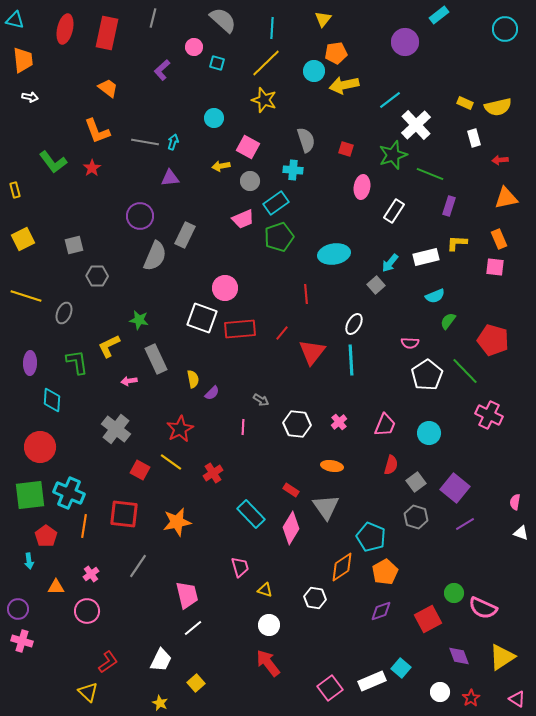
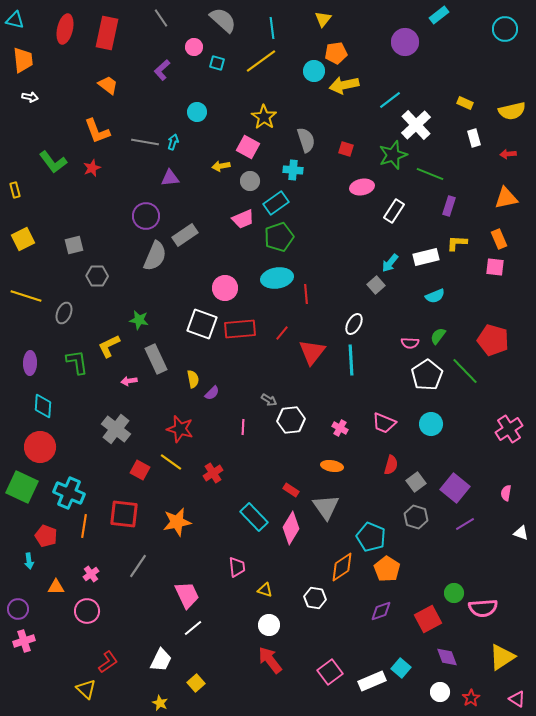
gray line at (153, 18): moved 8 px right; rotated 48 degrees counterclockwise
cyan line at (272, 28): rotated 10 degrees counterclockwise
yellow line at (266, 63): moved 5 px left, 2 px up; rotated 8 degrees clockwise
orange trapezoid at (108, 88): moved 3 px up
yellow star at (264, 100): moved 17 px down; rotated 15 degrees clockwise
yellow semicircle at (498, 107): moved 14 px right, 4 px down
cyan circle at (214, 118): moved 17 px left, 6 px up
red arrow at (500, 160): moved 8 px right, 6 px up
red star at (92, 168): rotated 12 degrees clockwise
pink ellipse at (362, 187): rotated 70 degrees clockwise
purple circle at (140, 216): moved 6 px right
gray rectangle at (185, 235): rotated 30 degrees clockwise
cyan ellipse at (334, 254): moved 57 px left, 24 px down
white square at (202, 318): moved 6 px down
green semicircle at (448, 321): moved 10 px left, 15 px down
cyan diamond at (52, 400): moved 9 px left, 6 px down
gray arrow at (261, 400): moved 8 px right
pink cross at (489, 415): moved 20 px right, 14 px down; rotated 32 degrees clockwise
pink cross at (339, 422): moved 1 px right, 6 px down; rotated 21 degrees counterclockwise
white hexagon at (297, 424): moved 6 px left, 4 px up; rotated 12 degrees counterclockwise
pink trapezoid at (385, 425): moved 1 px left, 2 px up; rotated 90 degrees clockwise
red star at (180, 429): rotated 28 degrees counterclockwise
cyan circle at (429, 433): moved 2 px right, 9 px up
green square at (30, 495): moved 8 px left, 8 px up; rotated 32 degrees clockwise
pink semicircle at (515, 502): moved 9 px left, 9 px up
cyan rectangle at (251, 514): moved 3 px right, 3 px down
red pentagon at (46, 536): rotated 15 degrees counterclockwise
pink trapezoid at (240, 567): moved 3 px left; rotated 10 degrees clockwise
orange pentagon at (385, 572): moved 2 px right, 3 px up; rotated 10 degrees counterclockwise
pink trapezoid at (187, 595): rotated 12 degrees counterclockwise
pink semicircle at (483, 608): rotated 28 degrees counterclockwise
pink cross at (22, 641): moved 2 px right; rotated 35 degrees counterclockwise
purple diamond at (459, 656): moved 12 px left, 1 px down
red arrow at (268, 663): moved 2 px right, 3 px up
pink square at (330, 688): moved 16 px up
yellow triangle at (88, 692): moved 2 px left, 3 px up
